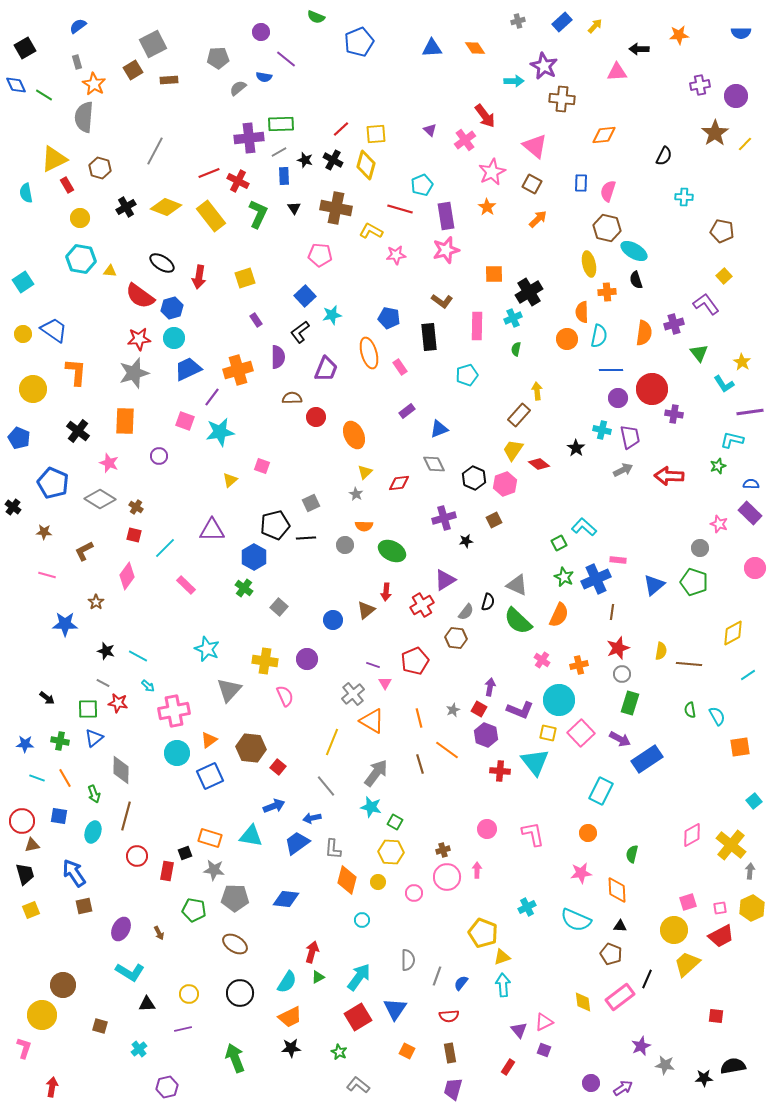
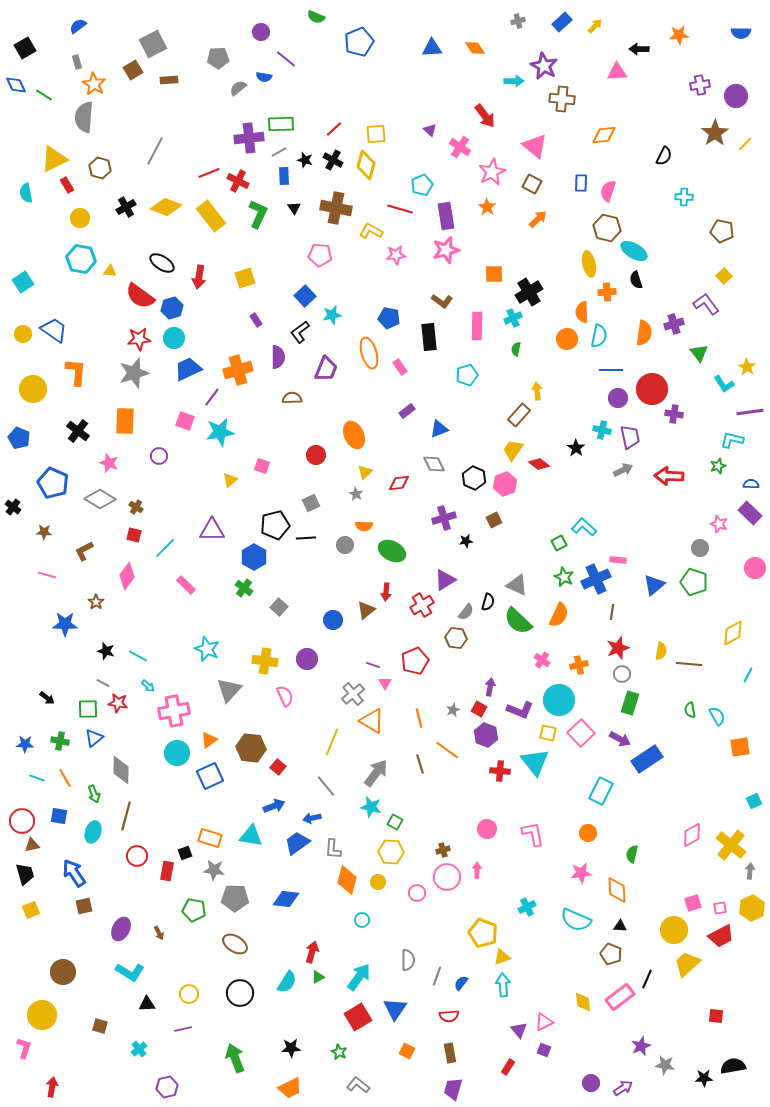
red line at (341, 129): moved 7 px left
pink cross at (465, 140): moved 5 px left, 7 px down; rotated 20 degrees counterclockwise
yellow star at (742, 362): moved 5 px right, 5 px down
red circle at (316, 417): moved 38 px down
cyan line at (748, 675): rotated 28 degrees counterclockwise
cyan square at (754, 801): rotated 14 degrees clockwise
pink circle at (414, 893): moved 3 px right
pink square at (688, 902): moved 5 px right, 1 px down
brown circle at (63, 985): moved 13 px up
orange trapezoid at (290, 1017): moved 71 px down
